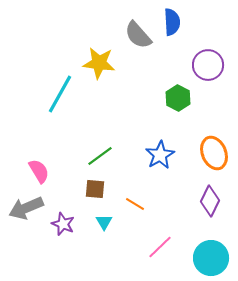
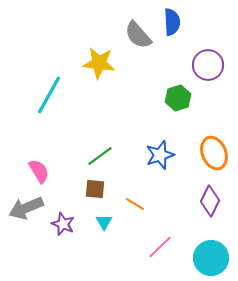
cyan line: moved 11 px left, 1 px down
green hexagon: rotated 15 degrees clockwise
blue star: rotated 12 degrees clockwise
